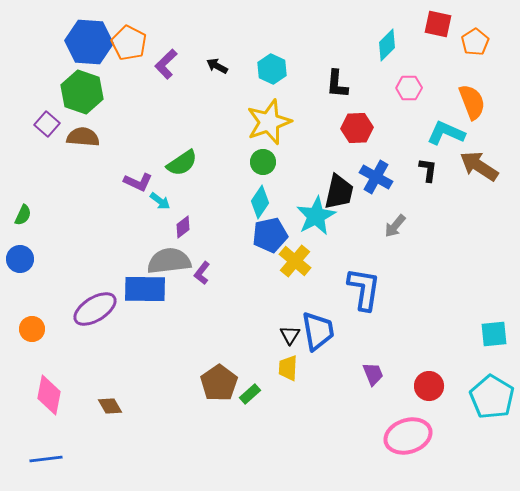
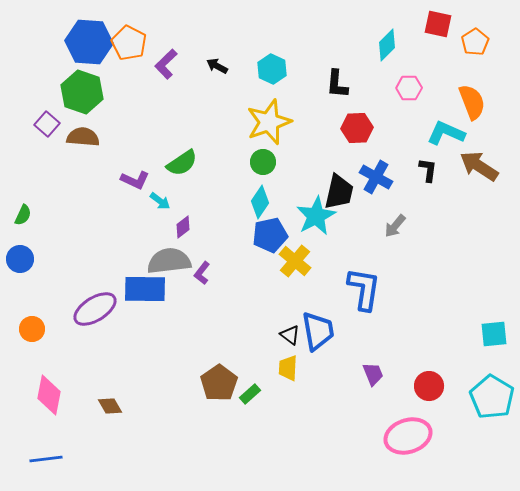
purple L-shape at (138, 182): moved 3 px left, 2 px up
black triangle at (290, 335): rotated 25 degrees counterclockwise
